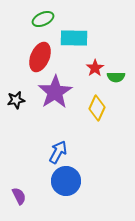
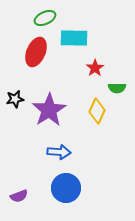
green ellipse: moved 2 px right, 1 px up
red ellipse: moved 4 px left, 5 px up
green semicircle: moved 1 px right, 11 px down
purple star: moved 6 px left, 18 px down
black star: moved 1 px left, 1 px up
yellow diamond: moved 3 px down
blue arrow: moved 1 px right; rotated 65 degrees clockwise
blue circle: moved 7 px down
purple semicircle: rotated 96 degrees clockwise
